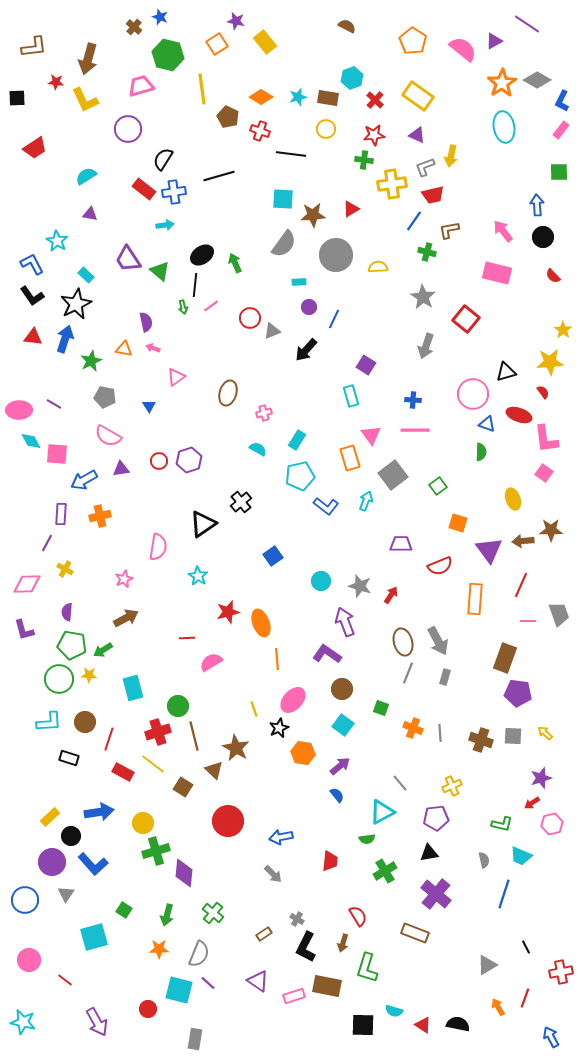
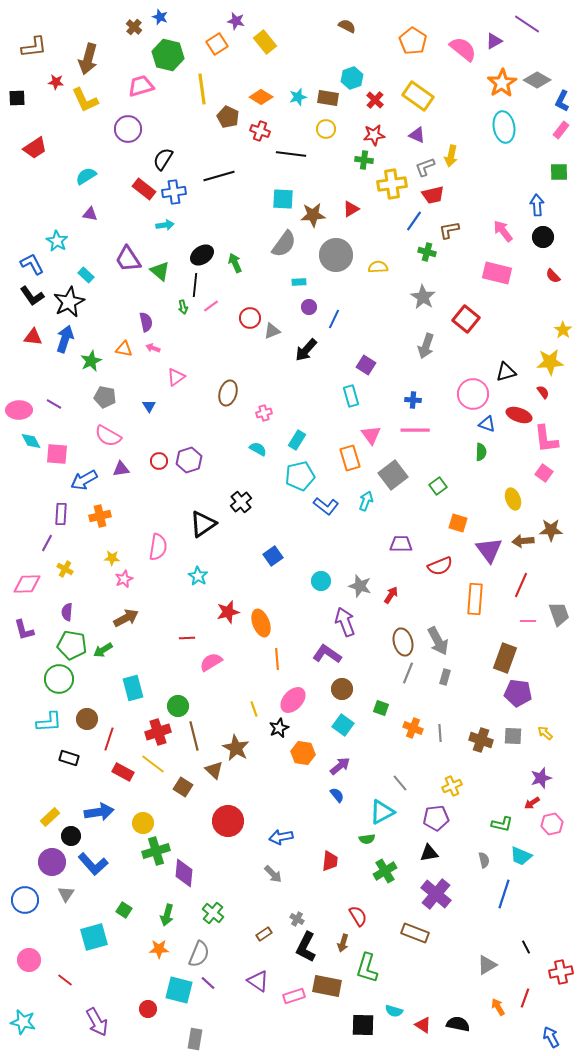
black star at (76, 304): moved 7 px left, 2 px up
yellow star at (89, 675): moved 23 px right, 117 px up
brown circle at (85, 722): moved 2 px right, 3 px up
